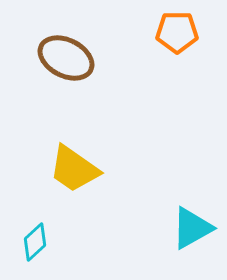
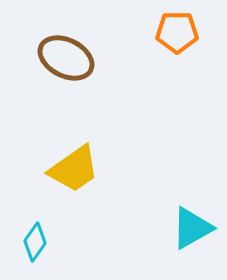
yellow trapezoid: rotated 70 degrees counterclockwise
cyan diamond: rotated 12 degrees counterclockwise
